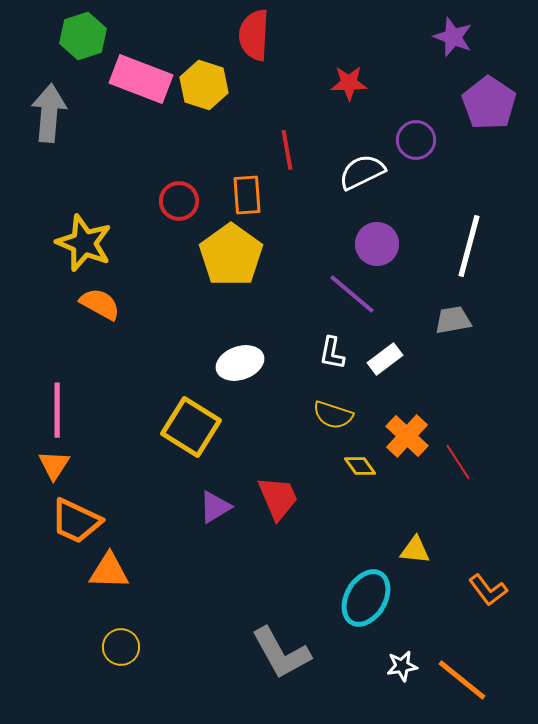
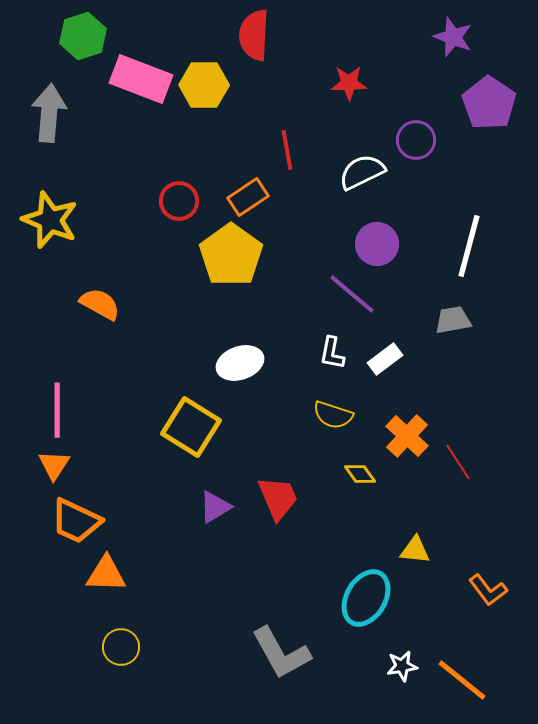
yellow hexagon at (204, 85): rotated 18 degrees counterclockwise
orange rectangle at (247, 195): moved 1 px right, 2 px down; rotated 60 degrees clockwise
yellow star at (84, 243): moved 34 px left, 23 px up
yellow diamond at (360, 466): moved 8 px down
orange triangle at (109, 571): moved 3 px left, 3 px down
